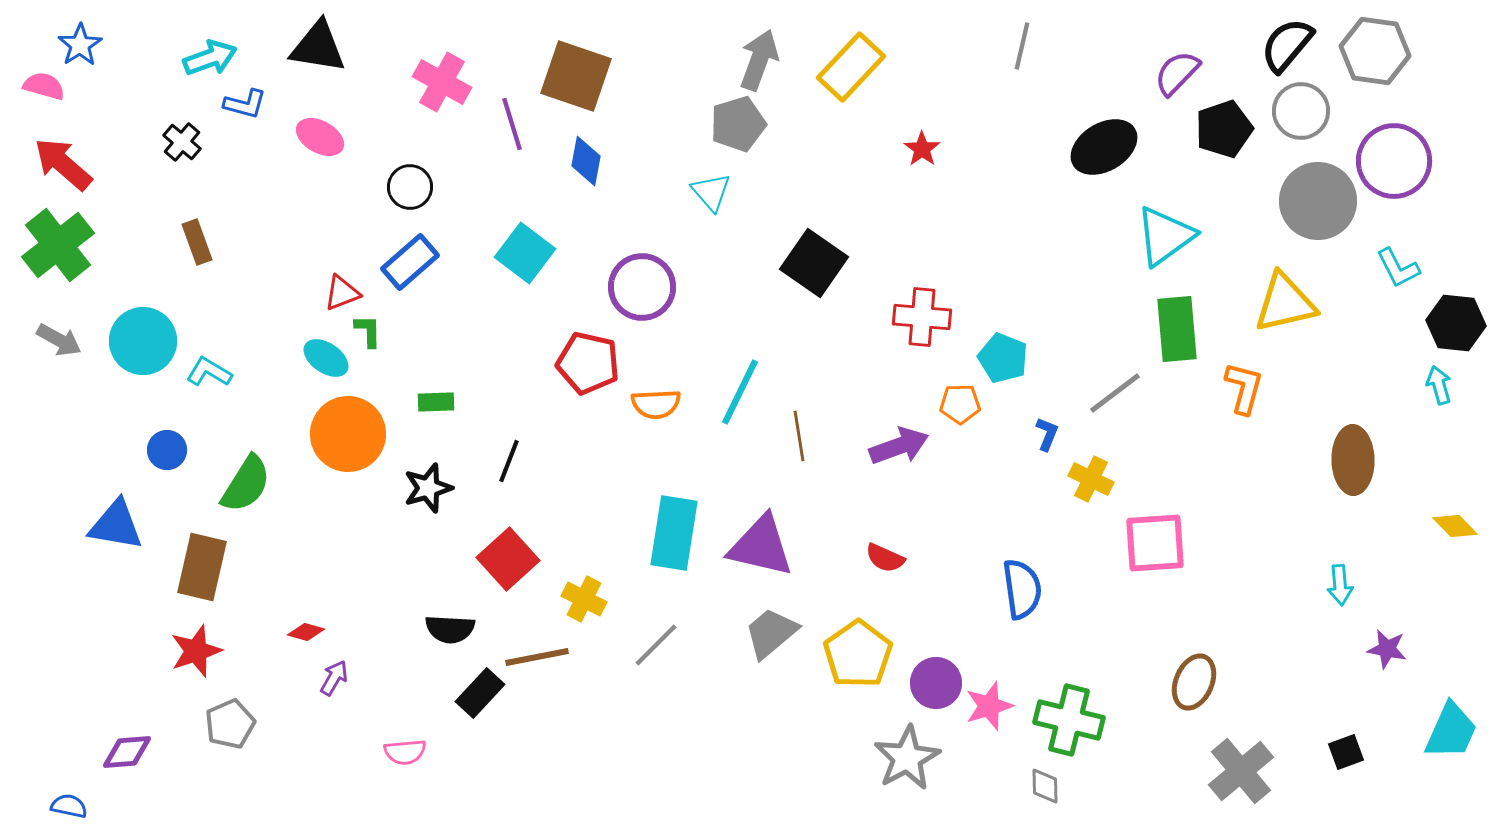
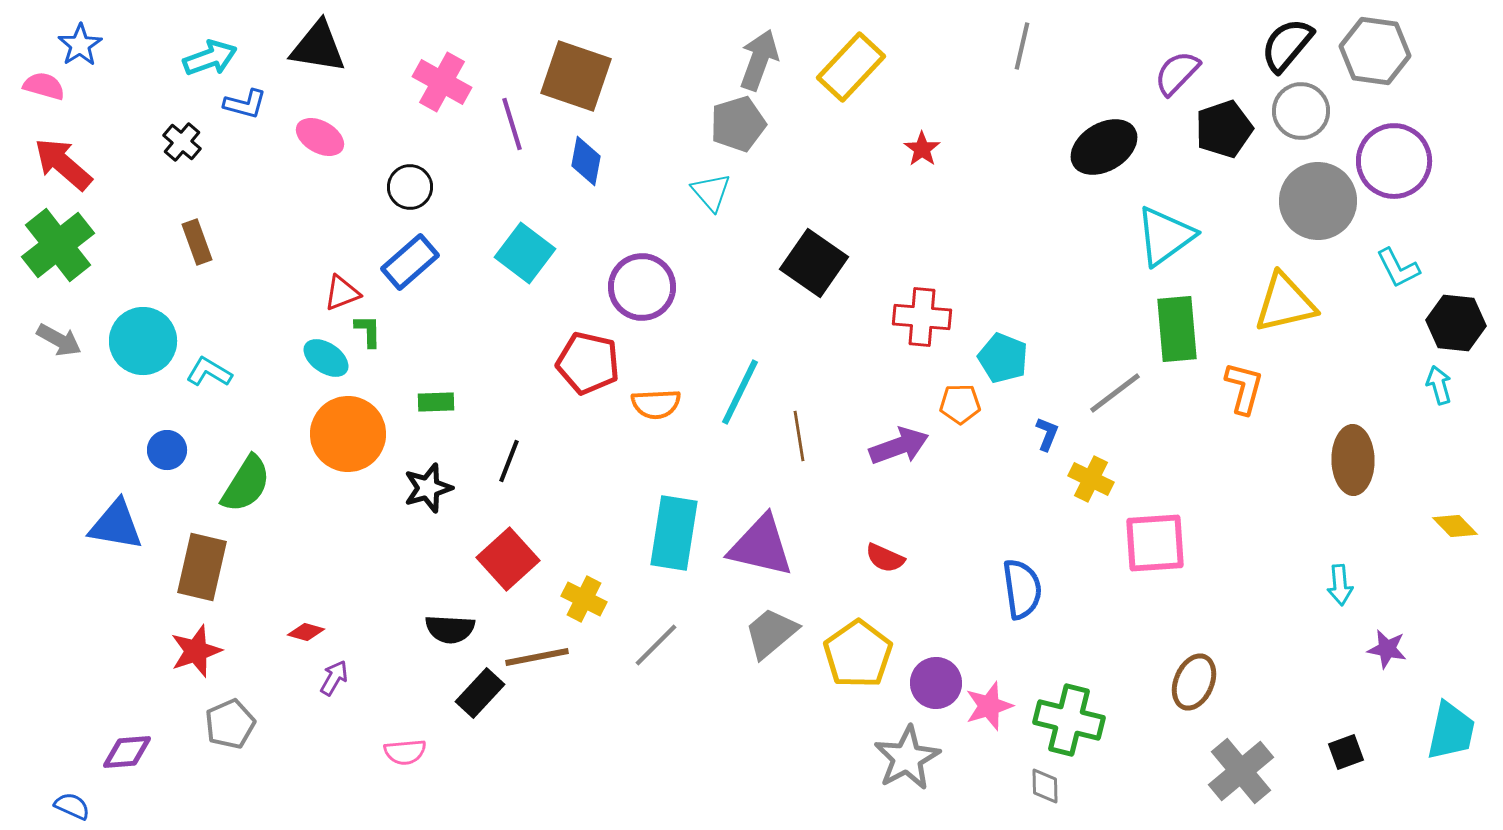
cyan trapezoid at (1451, 731): rotated 12 degrees counterclockwise
blue semicircle at (69, 806): moved 3 px right; rotated 12 degrees clockwise
